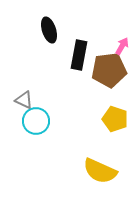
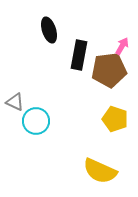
gray triangle: moved 9 px left, 2 px down
